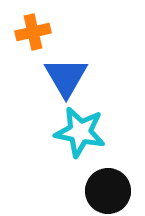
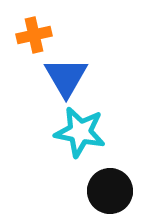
orange cross: moved 1 px right, 3 px down
black circle: moved 2 px right
